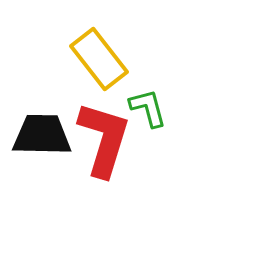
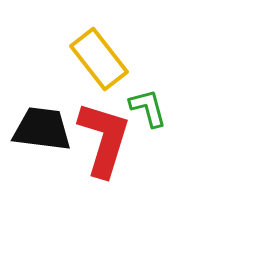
black trapezoid: moved 6 px up; rotated 6 degrees clockwise
